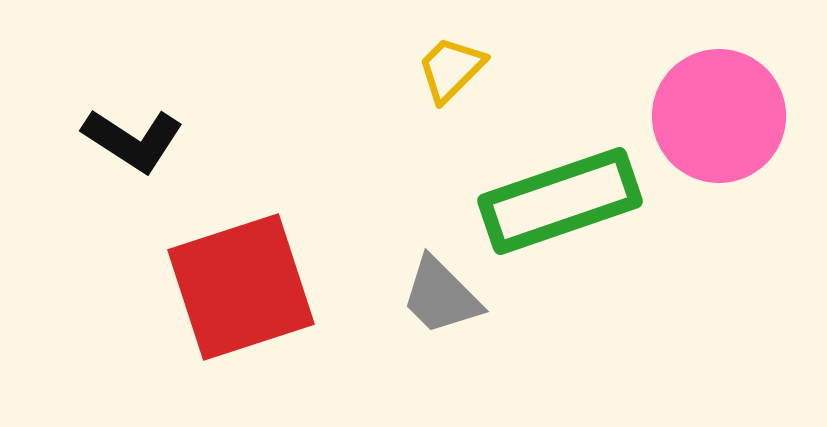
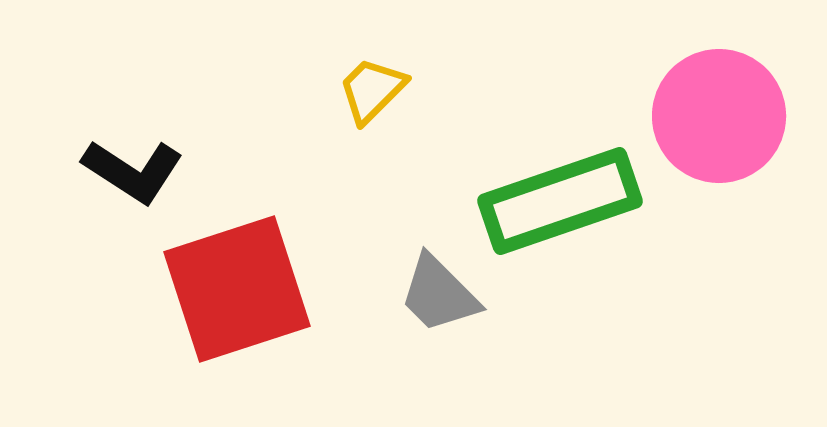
yellow trapezoid: moved 79 px left, 21 px down
black L-shape: moved 31 px down
red square: moved 4 px left, 2 px down
gray trapezoid: moved 2 px left, 2 px up
